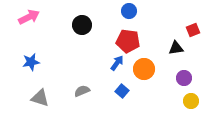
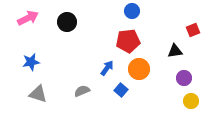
blue circle: moved 3 px right
pink arrow: moved 1 px left, 1 px down
black circle: moved 15 px left, 3 px up
red pentagon: rotated 15 degrees counterclockwise
black triangle: moved 1 px left, 3 px down
blue arrow: moved 10 px left, 5 px down
orange circle: moved 5 px left
blue square: moved 1 px left, 1 px up
gray triangle: moved 2 px left, 4 px up
